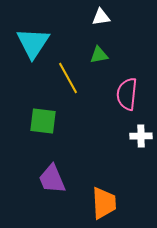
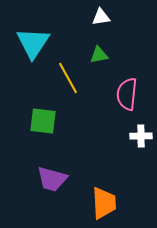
purple trapezoid: rotated 52 degrees counterclockwise
